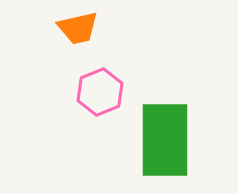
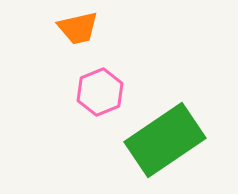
green rectangle: rotated 56 degrees clockwise
